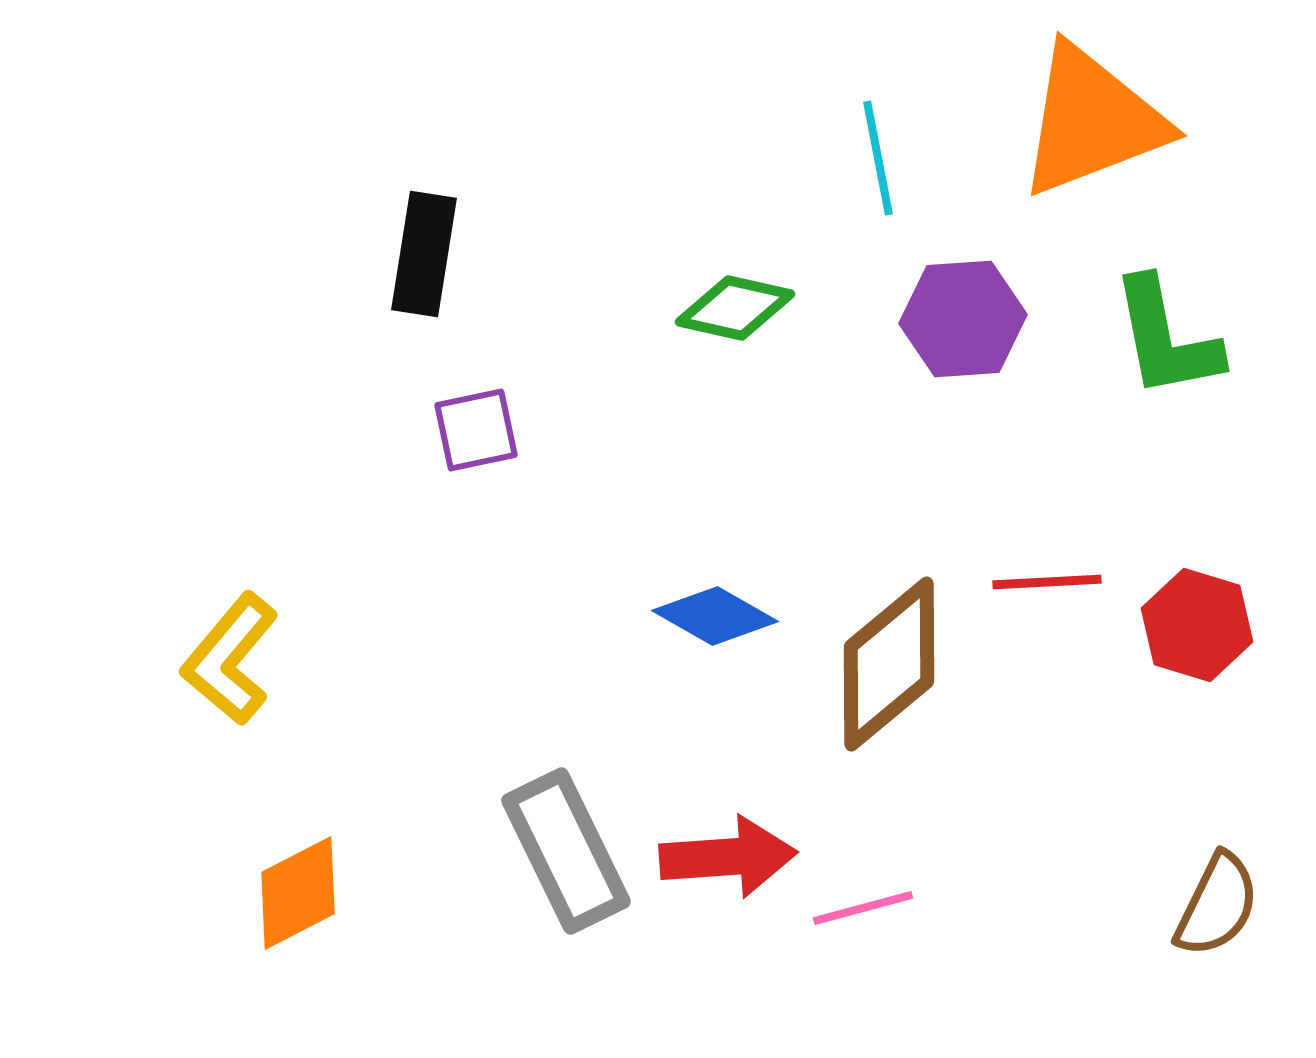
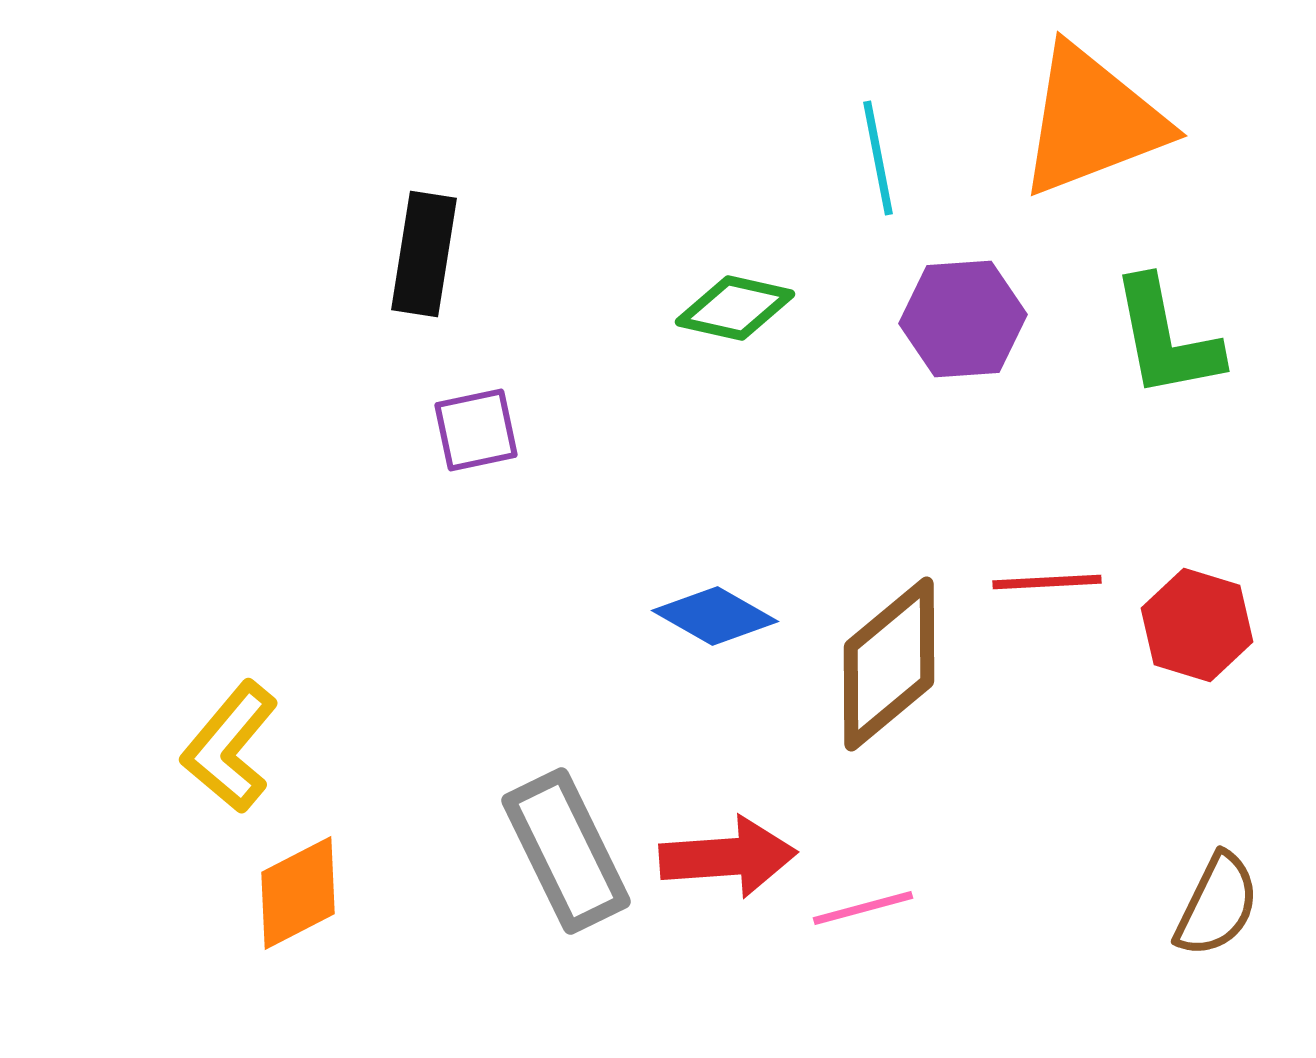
yellow L-shape: moved 88 px down
